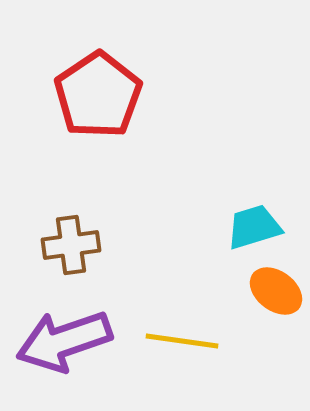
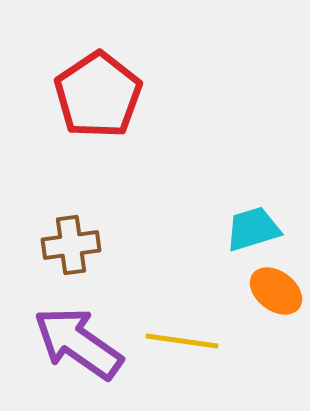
cyan trapezoid: moved 1 px left, 2 px down
purple arrow: moved 14 px right, 2 px down; rotated 54 degrees clockwise
